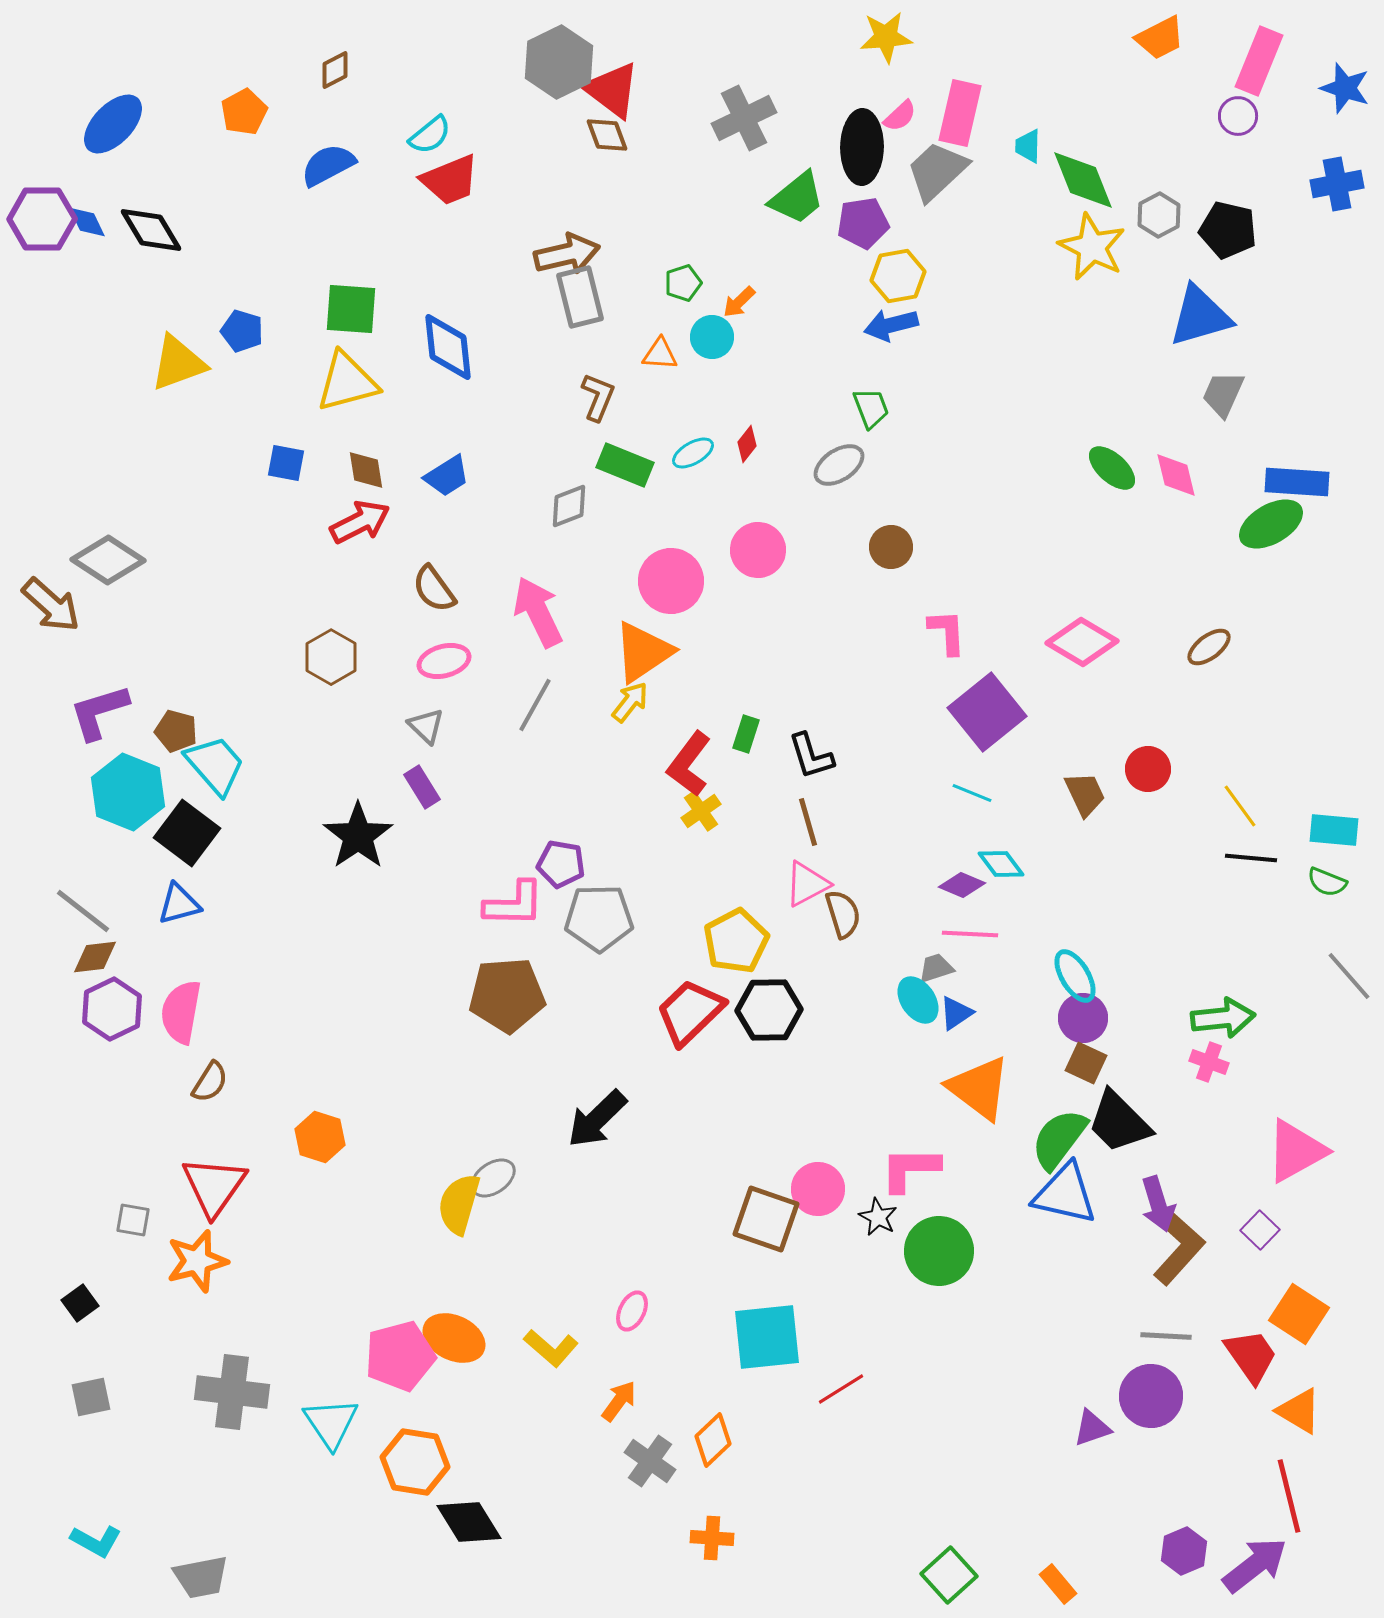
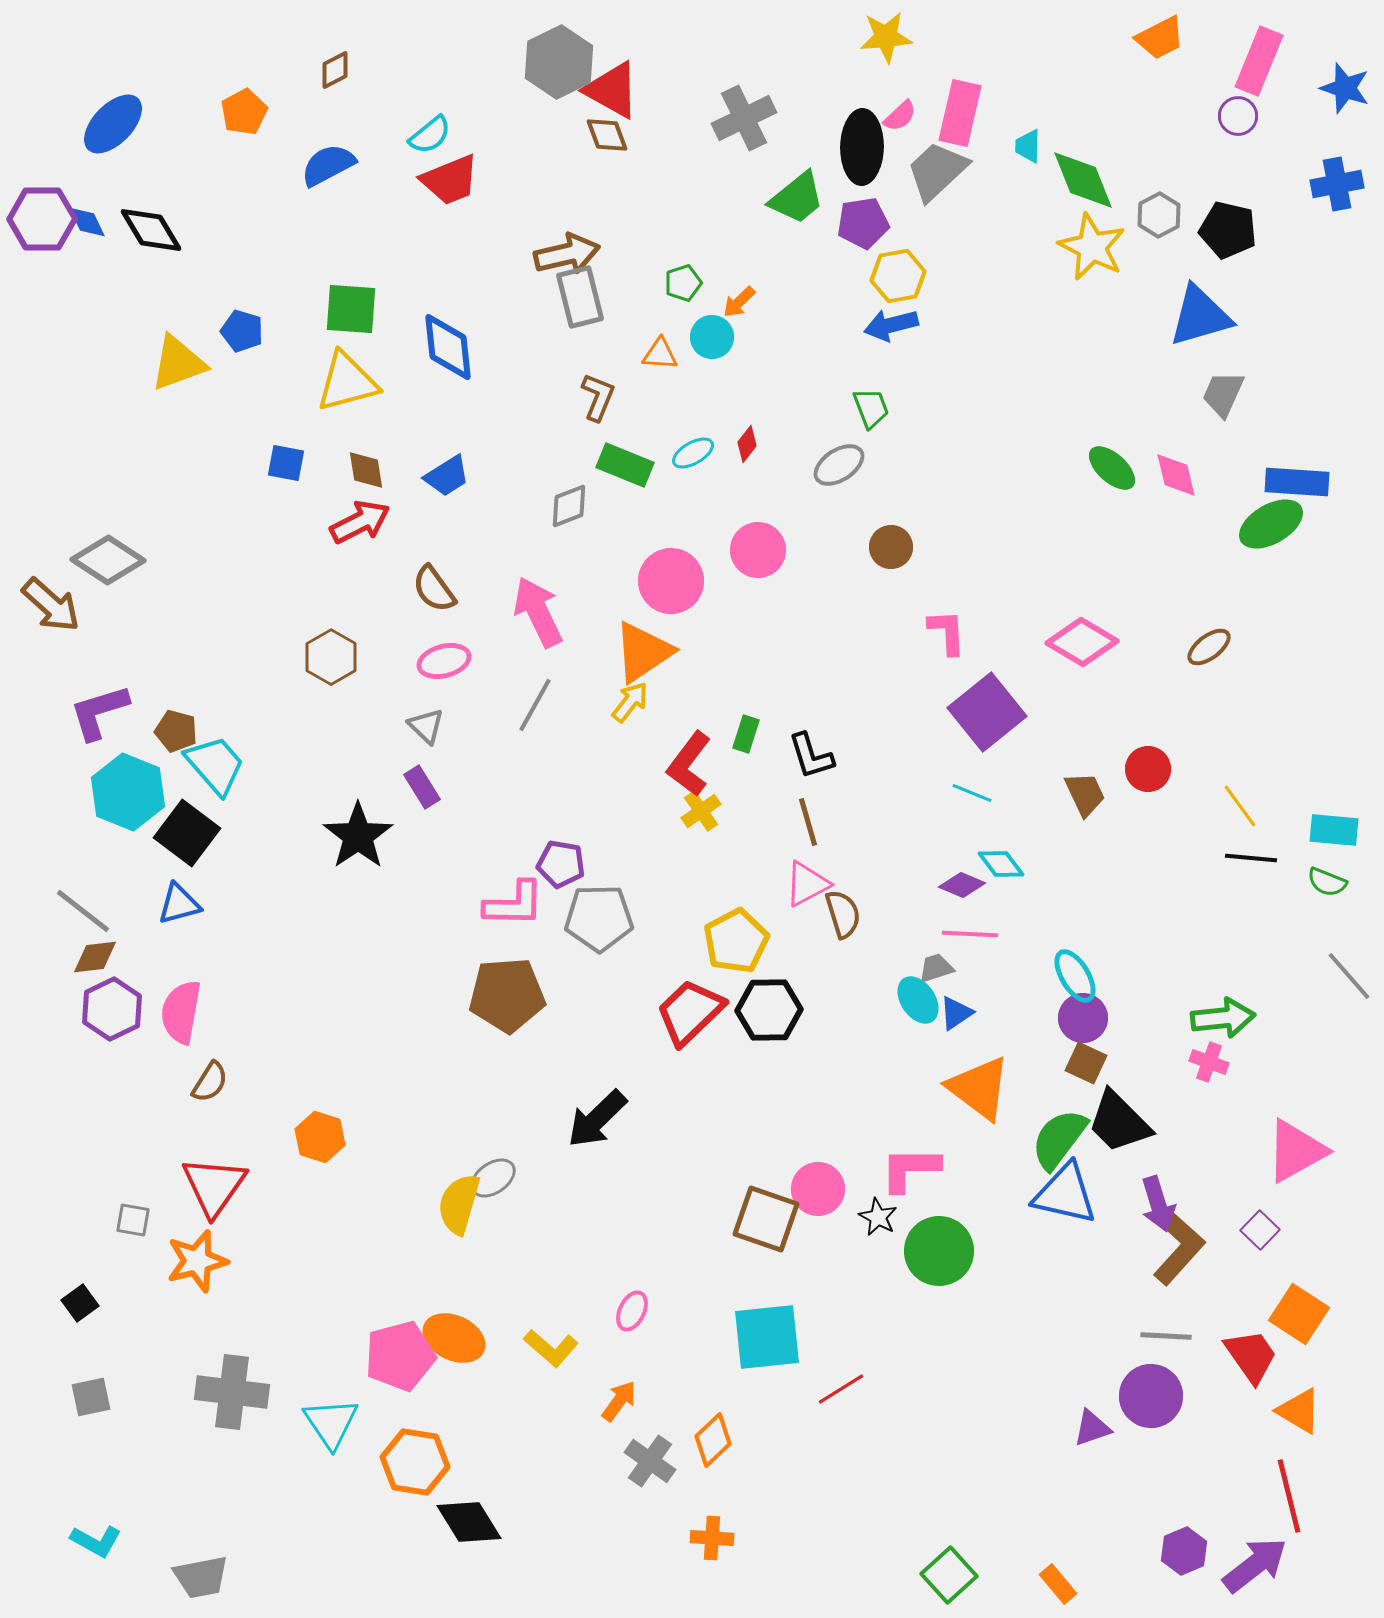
red triangle at (612, 90): rotated 8 degrees counterclockwise
